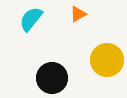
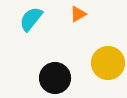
yellow circle: moved 1 px right, 3 px down
black circle: moved 3 px right
